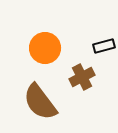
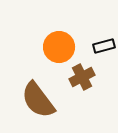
orange circle: moved 14 px right, 1 px up
brown semicircle: moved 2 px left, 2 px up
